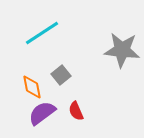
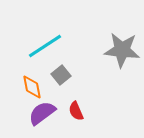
cyan line: moved 3 px right, 13 px down
